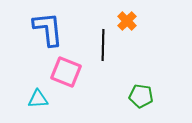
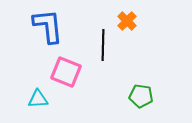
blue L-shape: moved 3 px up
